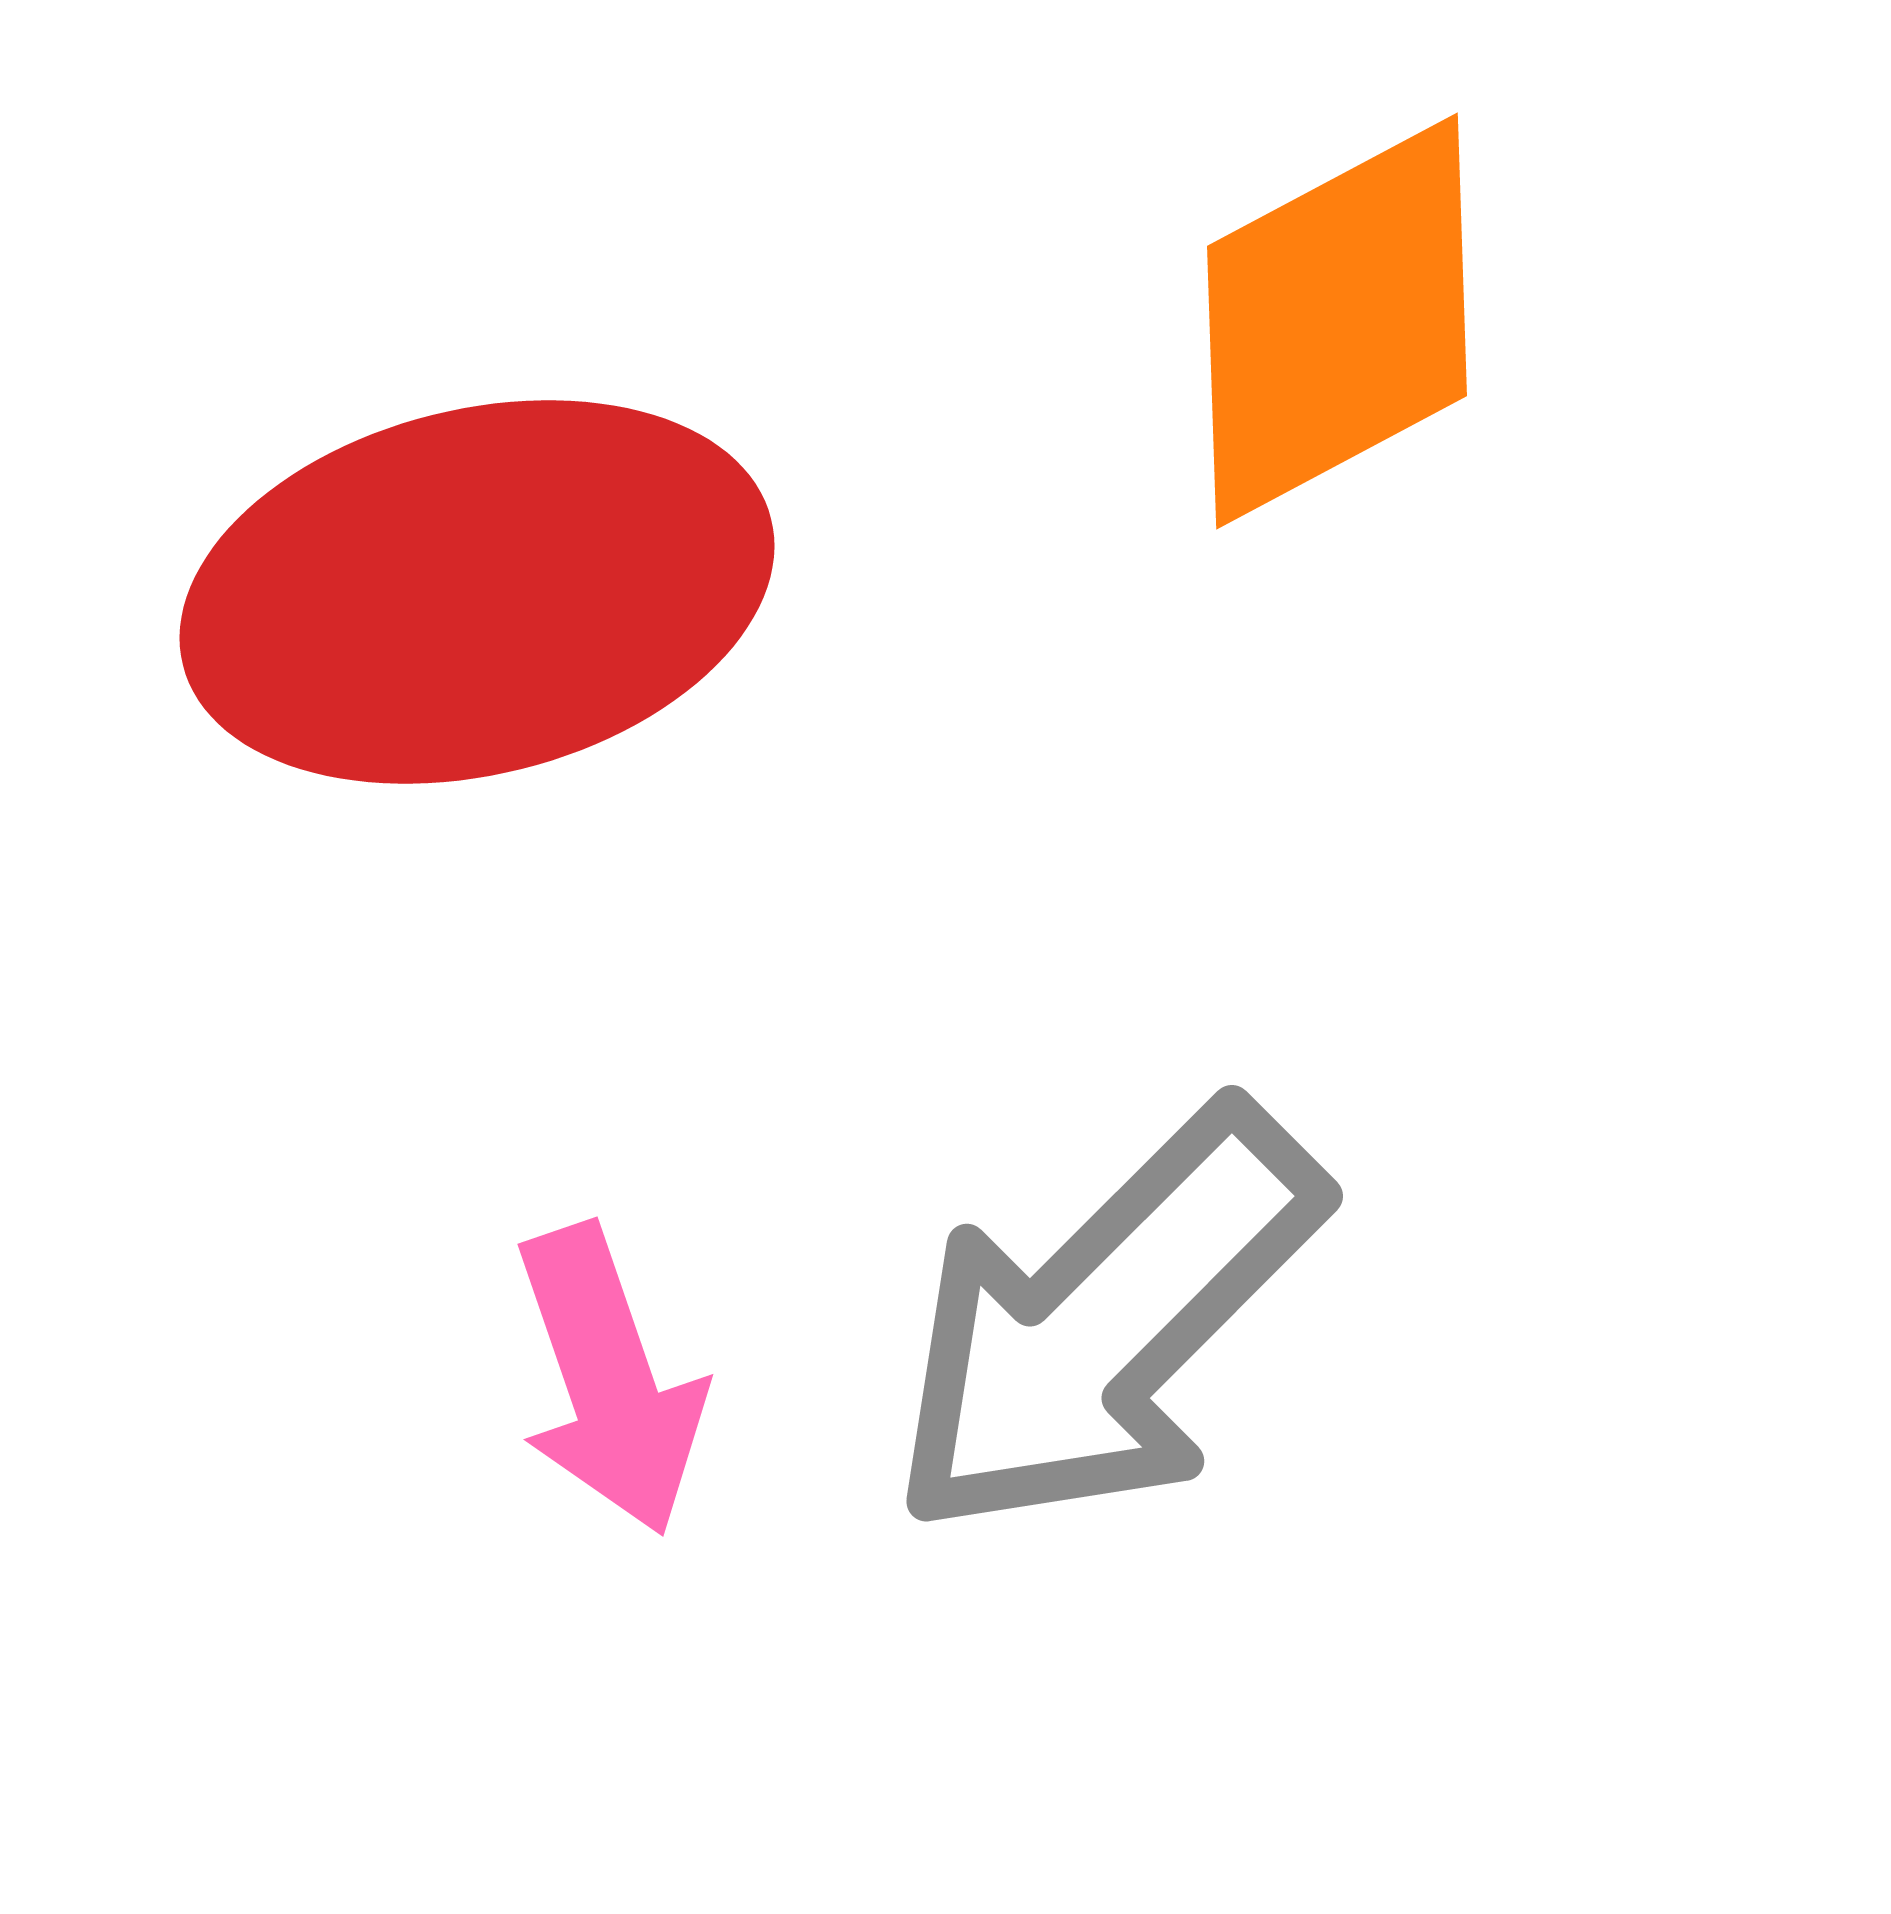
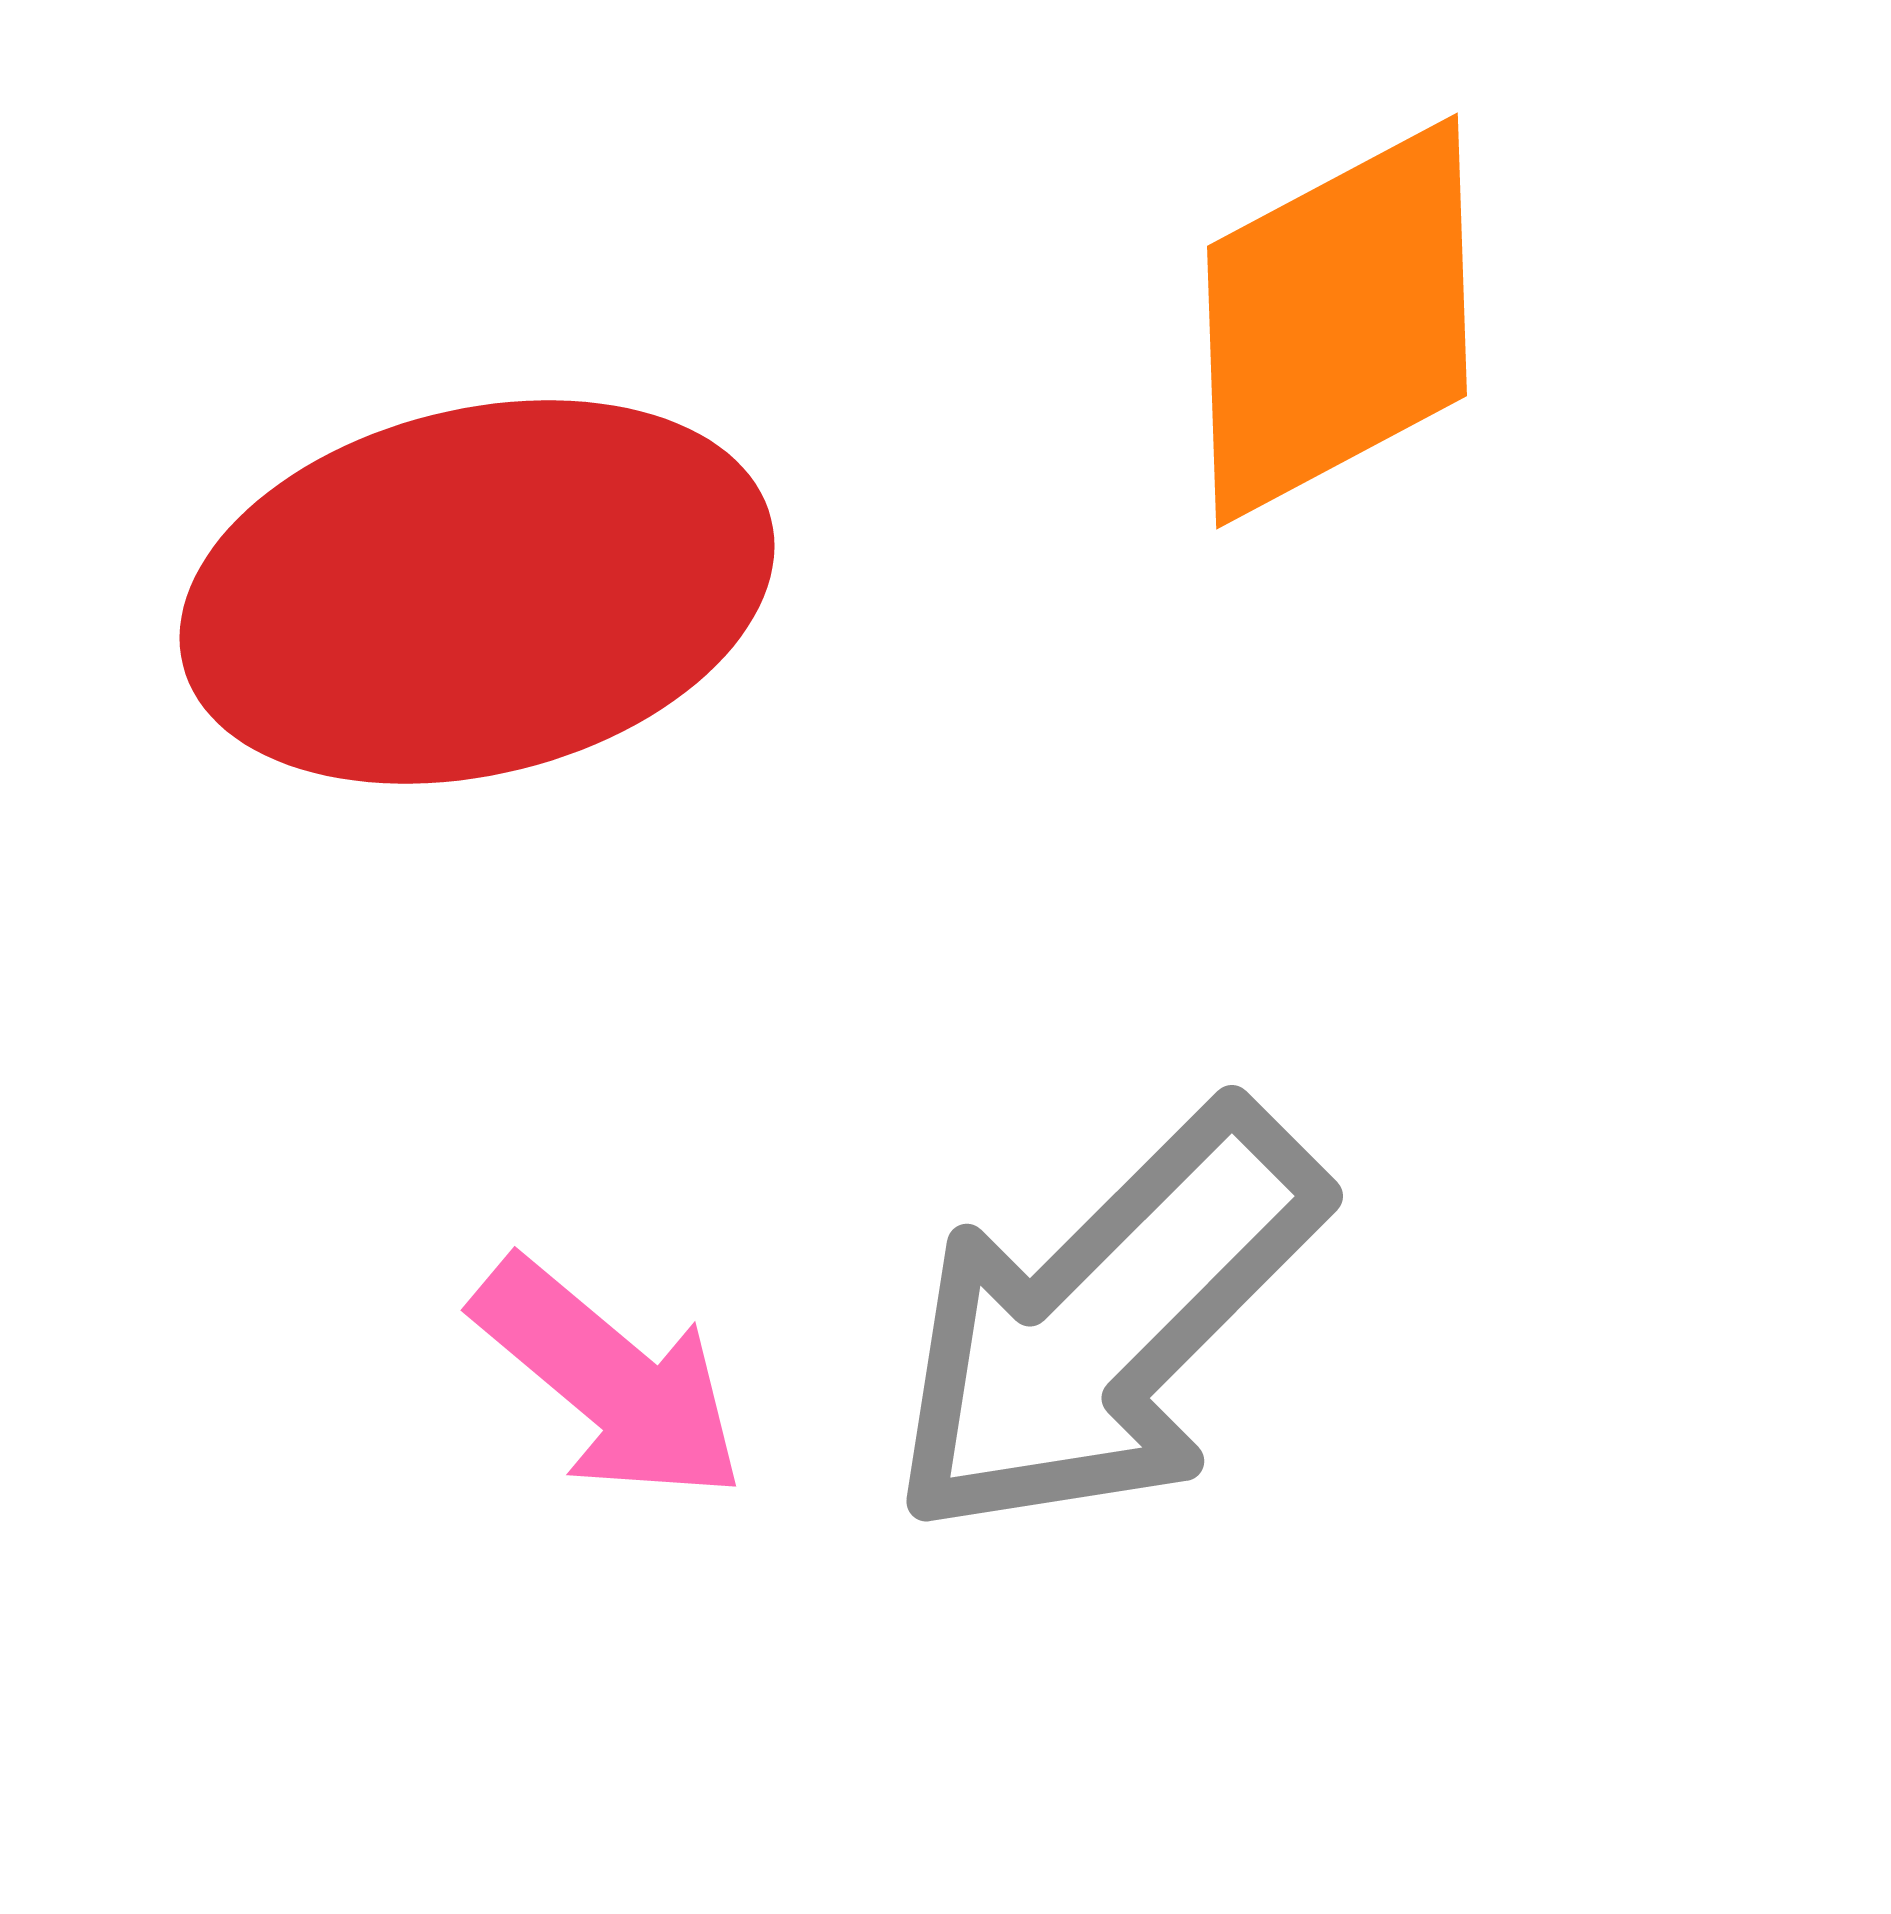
pink arrow: rotated 31 degrees counterclockwise
